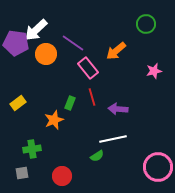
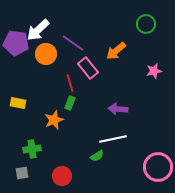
white arrow: moved 2 px right
red line: moved 22 px left, 14 px up
yellow rectangle: rotated 49 degrees clockwise
